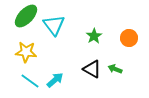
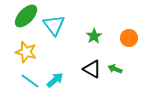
yellow star: rotated 10 degrees clockwise
